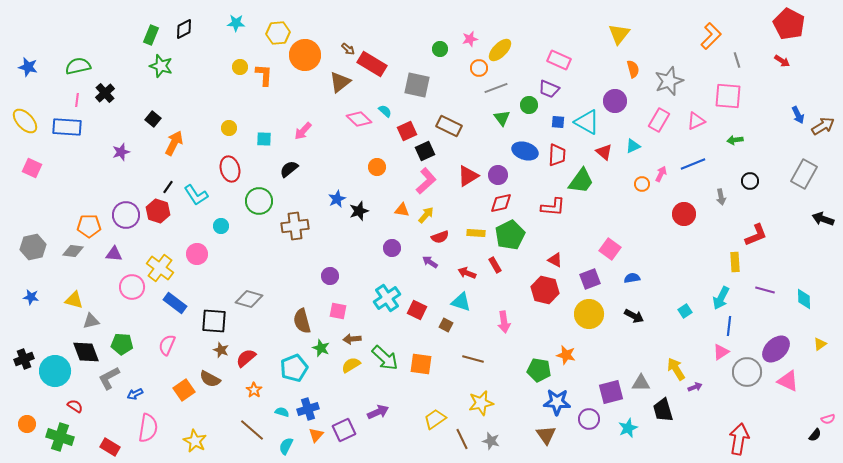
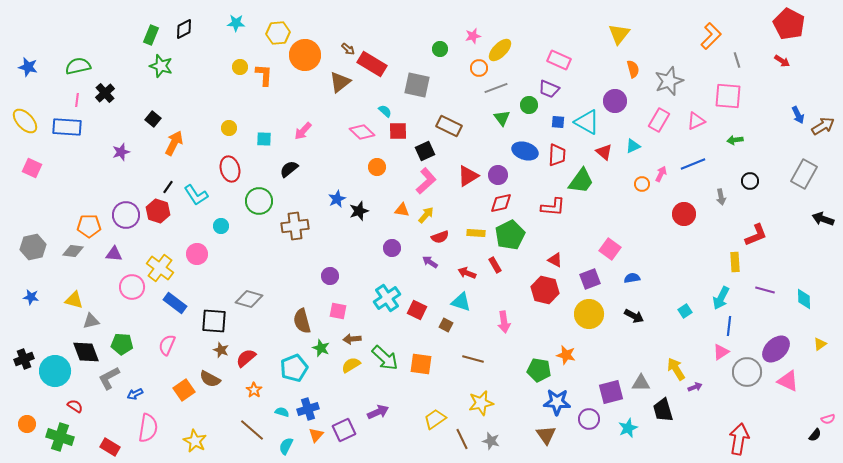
pink star at (470, 39): moved 3 px right, 3 px up
pink diamond at (359, 119): moved 3 px right, 13 px down
red square at (407, 131): moved 9 px left; rotated 24 degrees clockwise
